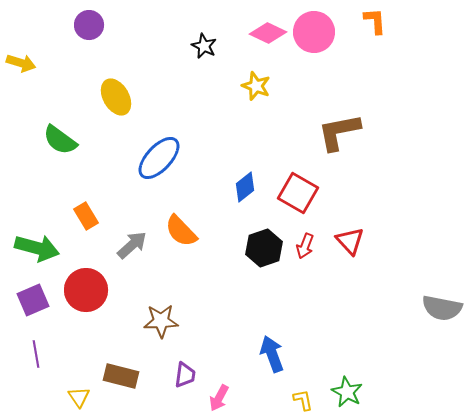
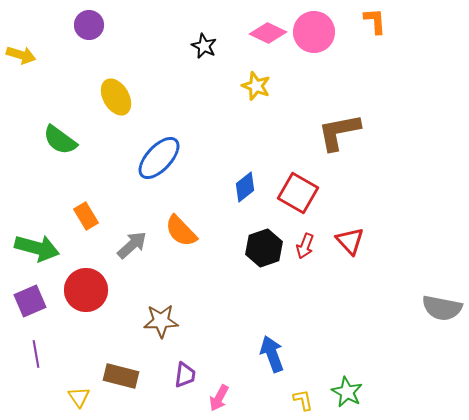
yellow arrow: moved 8 px up
purple square: moved 3 px left, 1 px down
